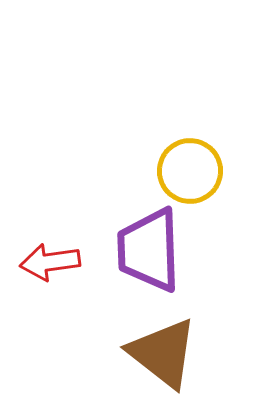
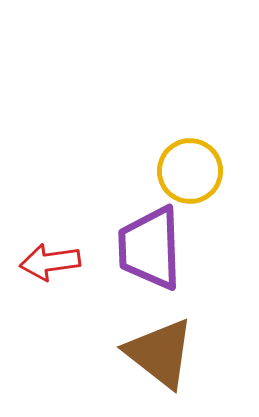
purple trapezoid: moved 1 px right, 2 px up
brown triangle: moved 3 px left
